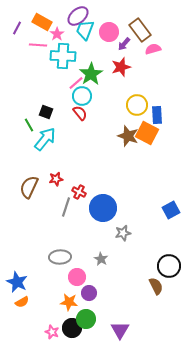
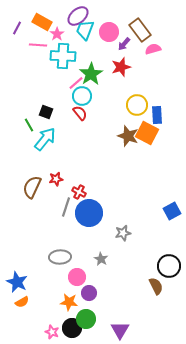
brown semicircle at (29, 187): moved 3 px right
blue circle at (103, 208): moved 14 px left, 5 px down
blue square at (171, 210): moved 1 px right, 1 px down
